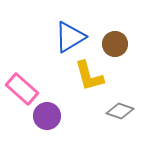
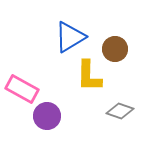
brown circle: moved 5 px down
yellow L-shape: rotated 16 degrees clockwise
pink rectangle: rotated 12 degrees counterclockwise
